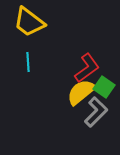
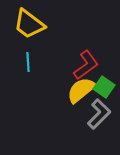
yellow trapezoid: moved 2 px down
red L-shape: moved 1 px left, 3 px up
yellow semicircle: moved 2 px up
gray L-shape: moved 3 px right, 2 px down
